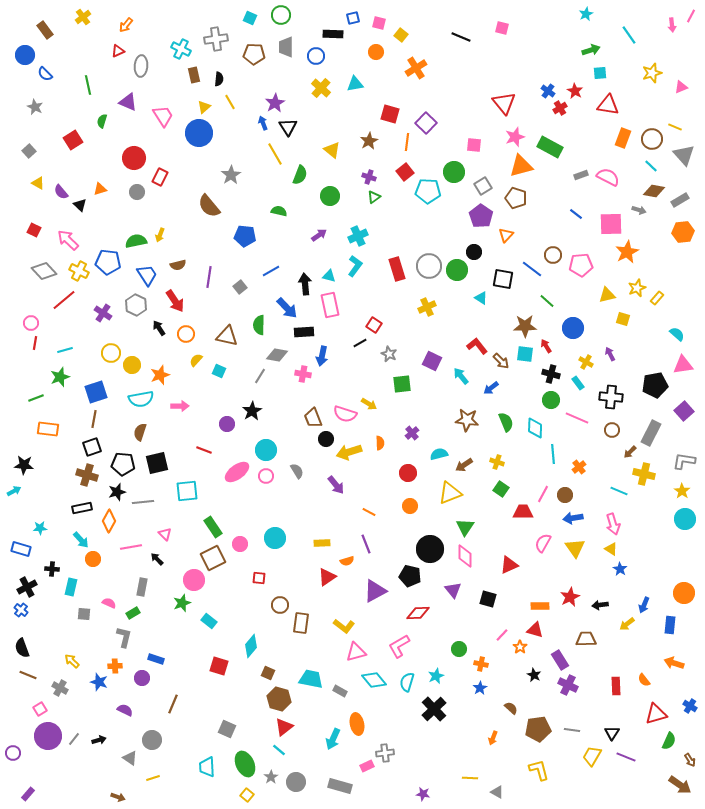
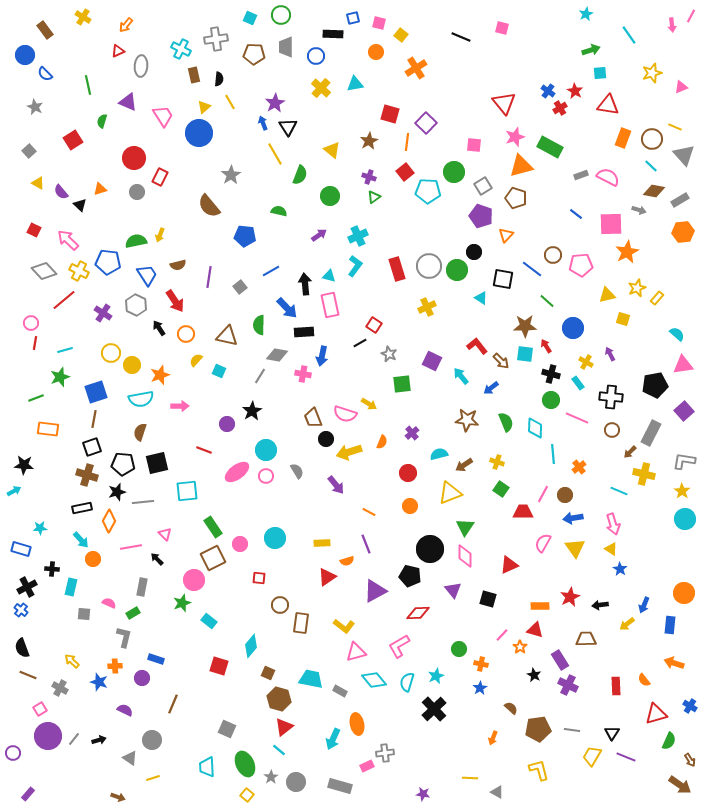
yellow cross at (83, 17): rotated 21 degrees counterclockwise
purple pentagon at (481, 216): rotated 15 degrees counterclockwise
orange semicircle at (380, 443): moved 2 px right, 1 px up; rotated 24 degrees clockwise
